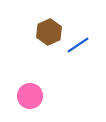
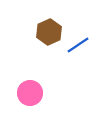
pink circle: moved 3 px up
